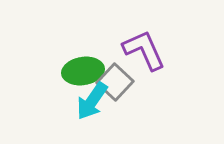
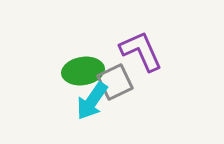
purple L-shape: moved 3 px left, 1 px down
gray square: rotated 21 degrees clockwise
